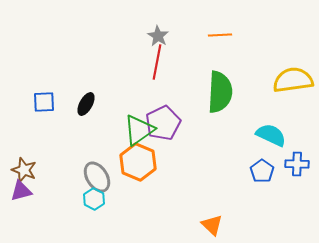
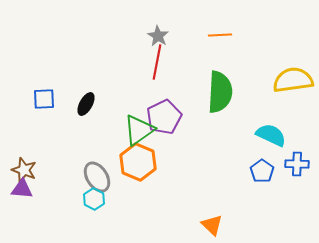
blue square: moved 3 px up
purple pentagon: moved 1 px right, 6 px up
purple triangle: moved 1 px right, 2 px up; rotated 20 degrees clockwise
